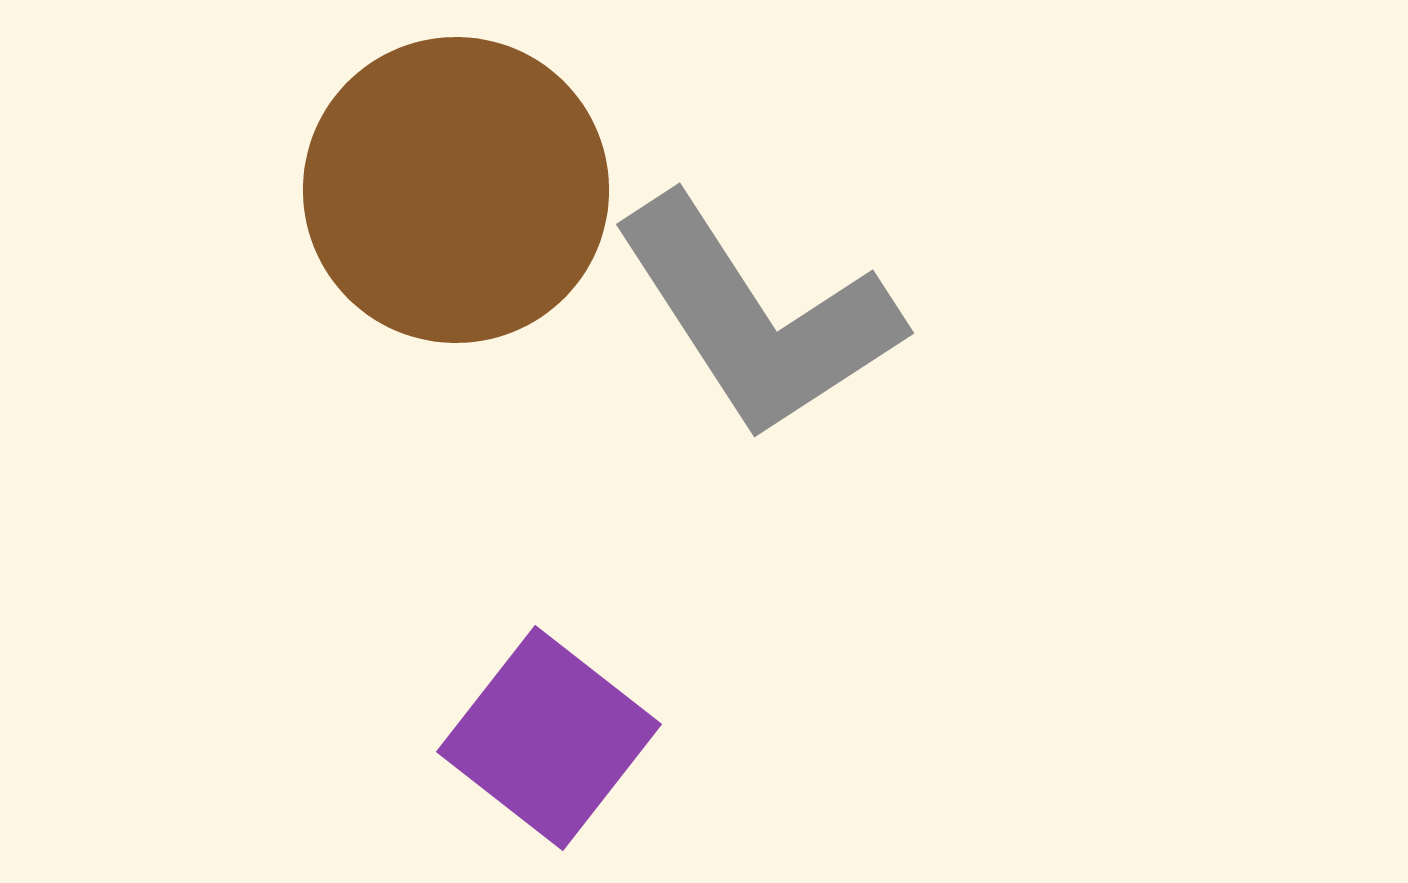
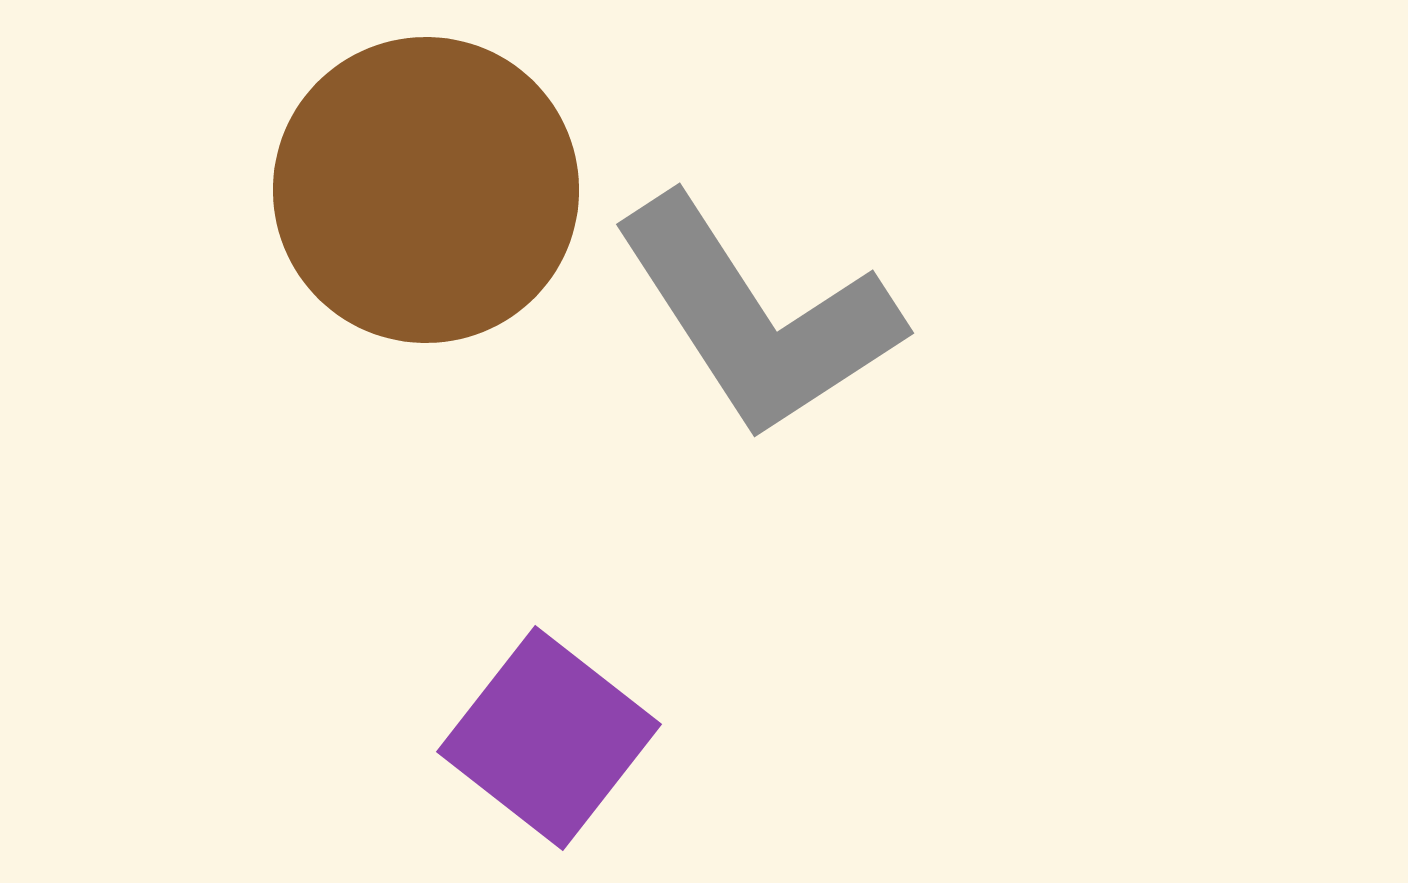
brown circle: moved 30 px left
